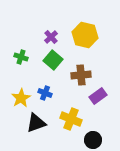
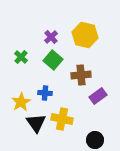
green cross: rotated 24 degrees clockwise
blue cross: rotated 16 degrees counterclockwise
yellow star: moved 4 px down
yellow cross: moved 9 px left; rotated 10 degrees counterclockwise
black triangle: rotated 45 degrees counterclockwise
black circle: moved 2 px right
